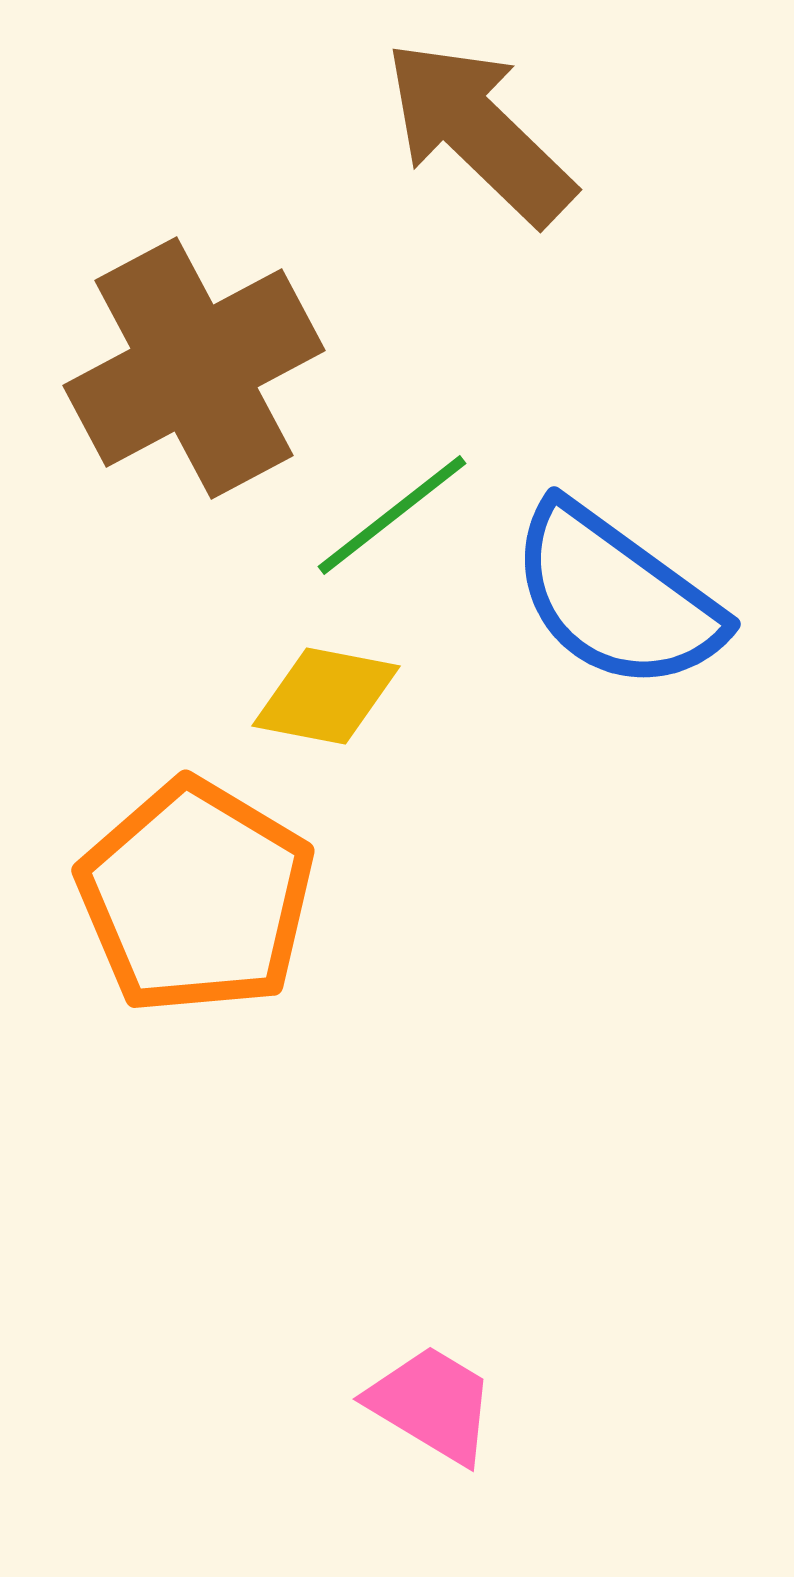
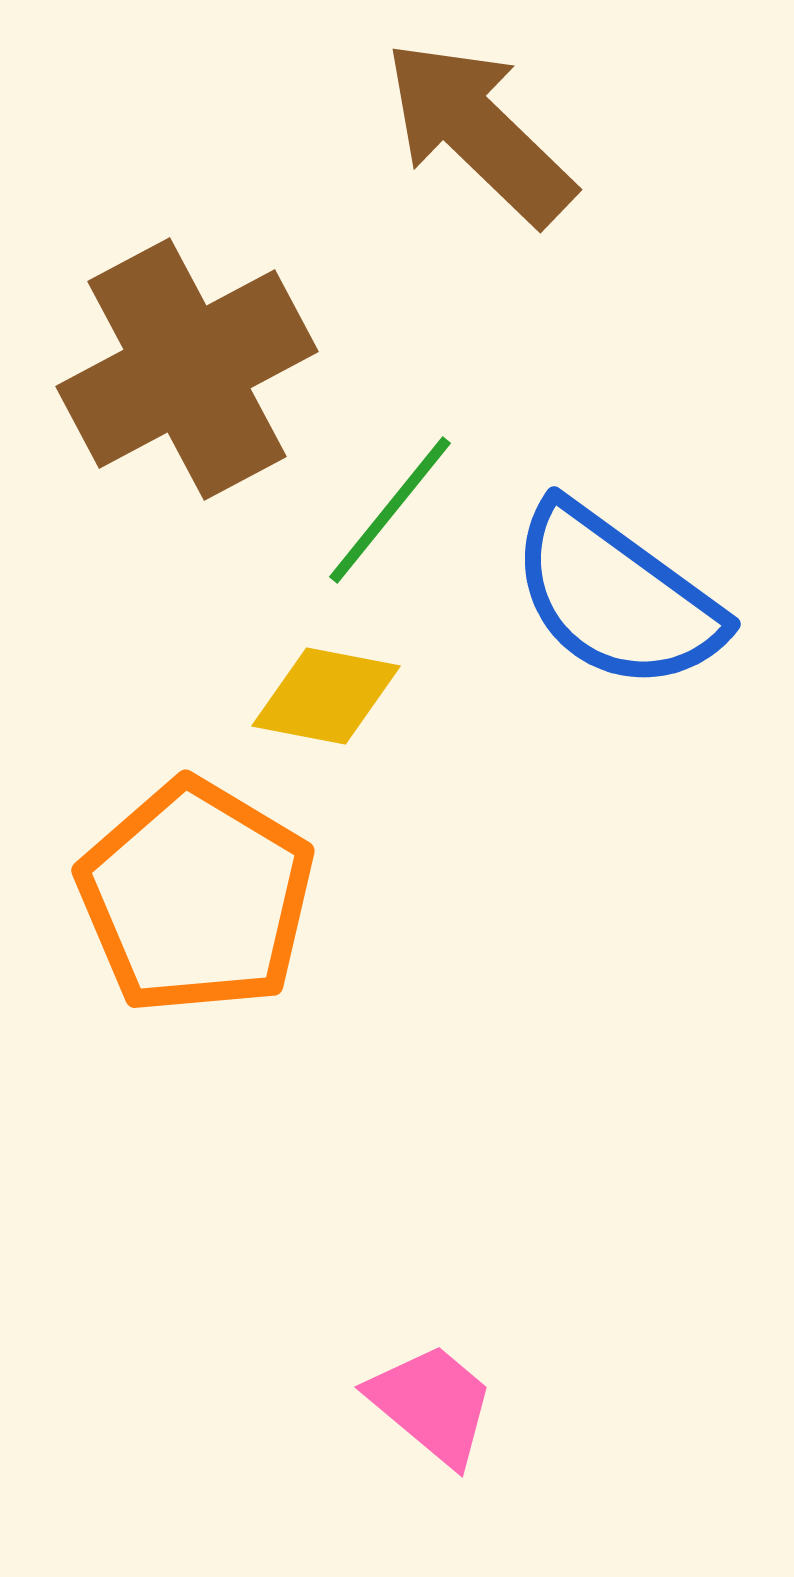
brown cross: moved 7 px left, 1 px down
green line: moved 2 px left, 5 px up; rotated 13 degrees counterclockwise
pink trapezoid: rotated 9 degrees clockwise
